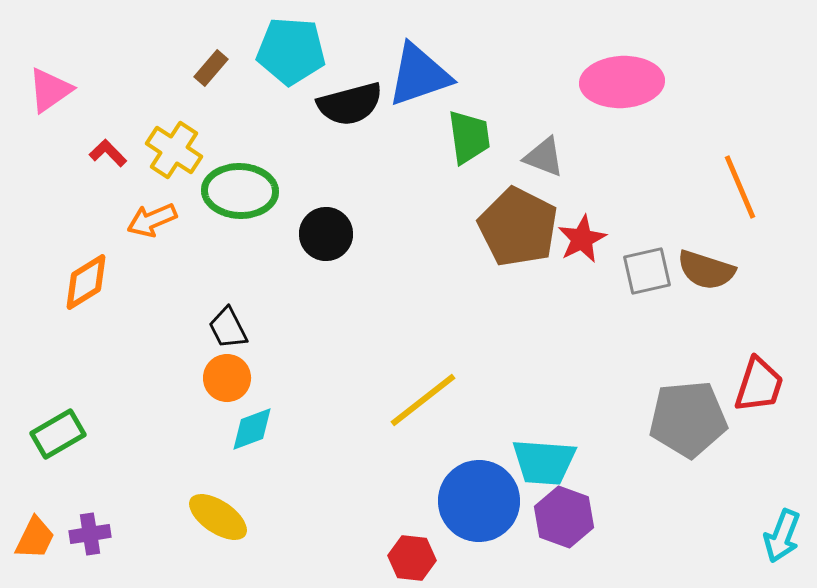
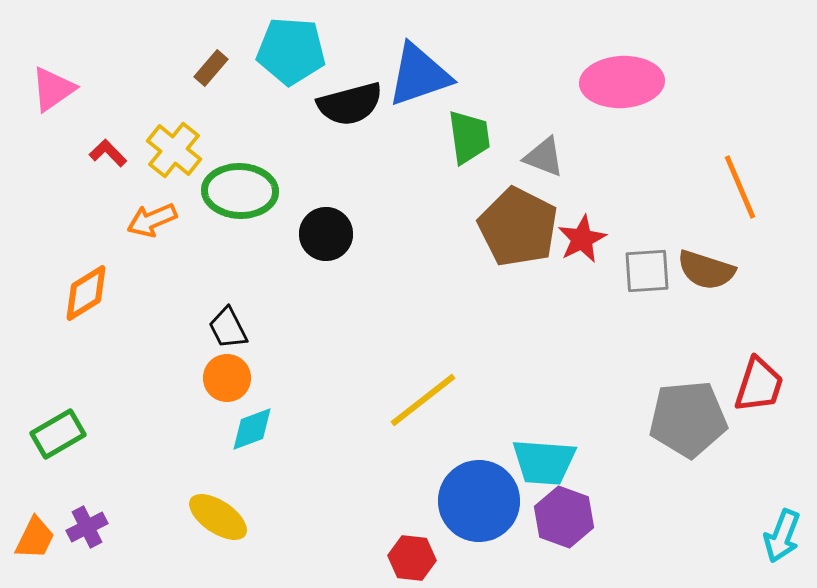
pink triangle: moved 3 px right, 1 px up
yellow cross: rotated 6 degrees clockwise
gray square: rotated 9 degrees clockwise
orange diamond: moved 11 px down
purple cross: moved 3 px left, 7 px up; rotated 18 degrees counterclockwise
